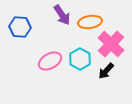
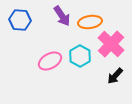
purple arrow: moved 1 px down
blue hexagon: moved 7 px up
cyan hexagon: moved 3 px up
black arrow: moved 9 px right, 5 px down
